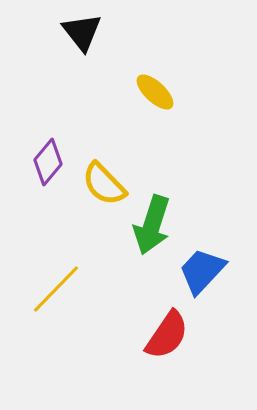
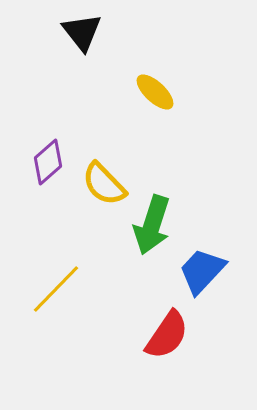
purple diamond: rotated 9 degrees clockwise
